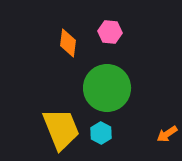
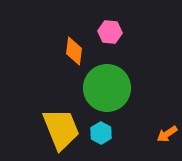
orange diamond: moved 6 px right, 8 px down
